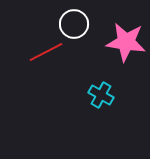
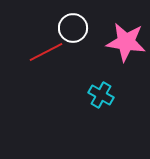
white circle: moved 1 px left, 4 px down
